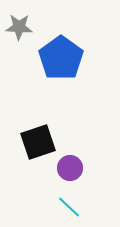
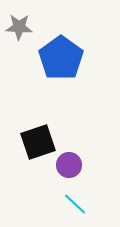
purple circle: moved 1 px left, 3 px up
cyan line: moved 6 px right, 3 px up
